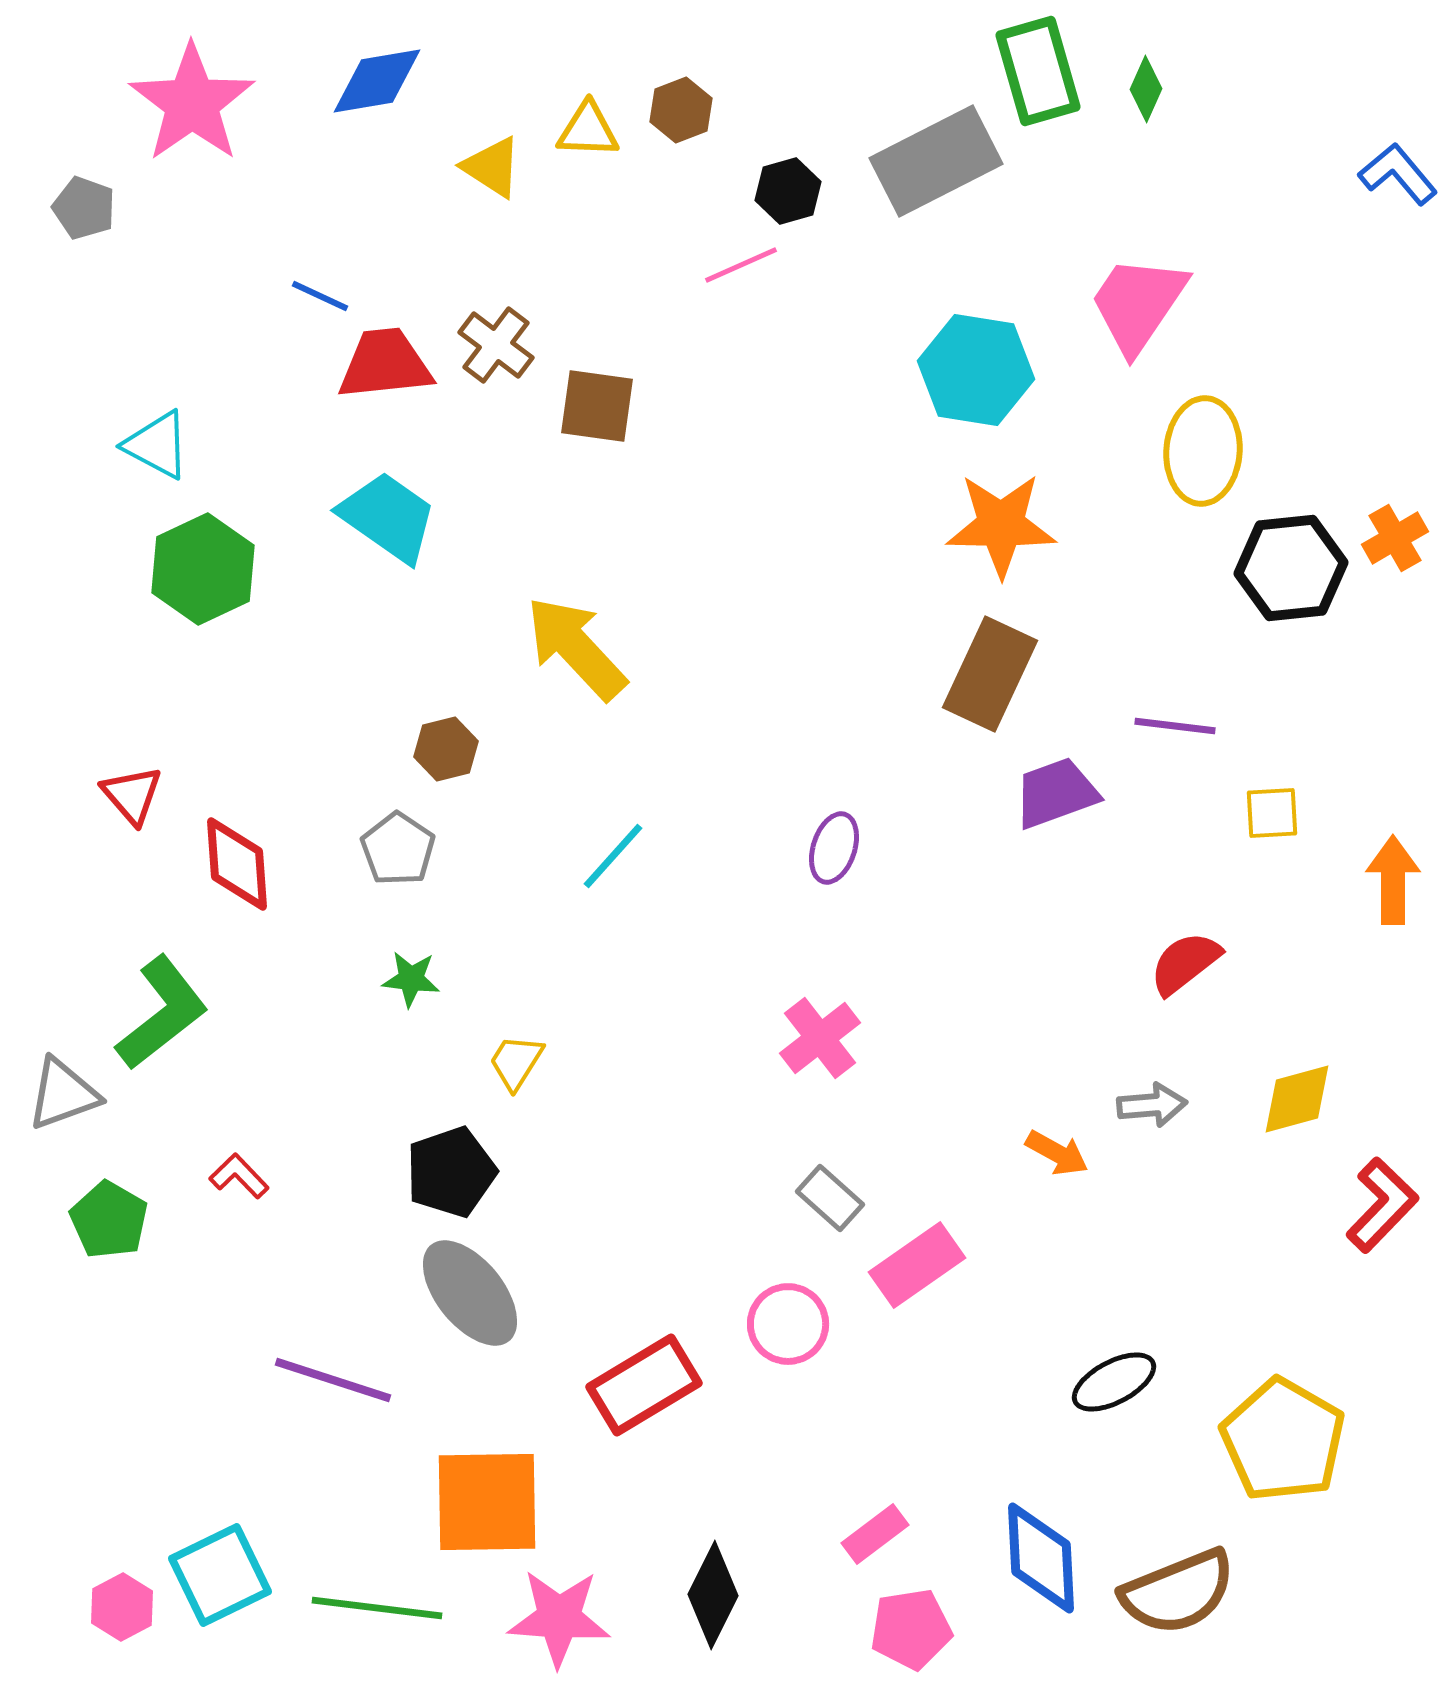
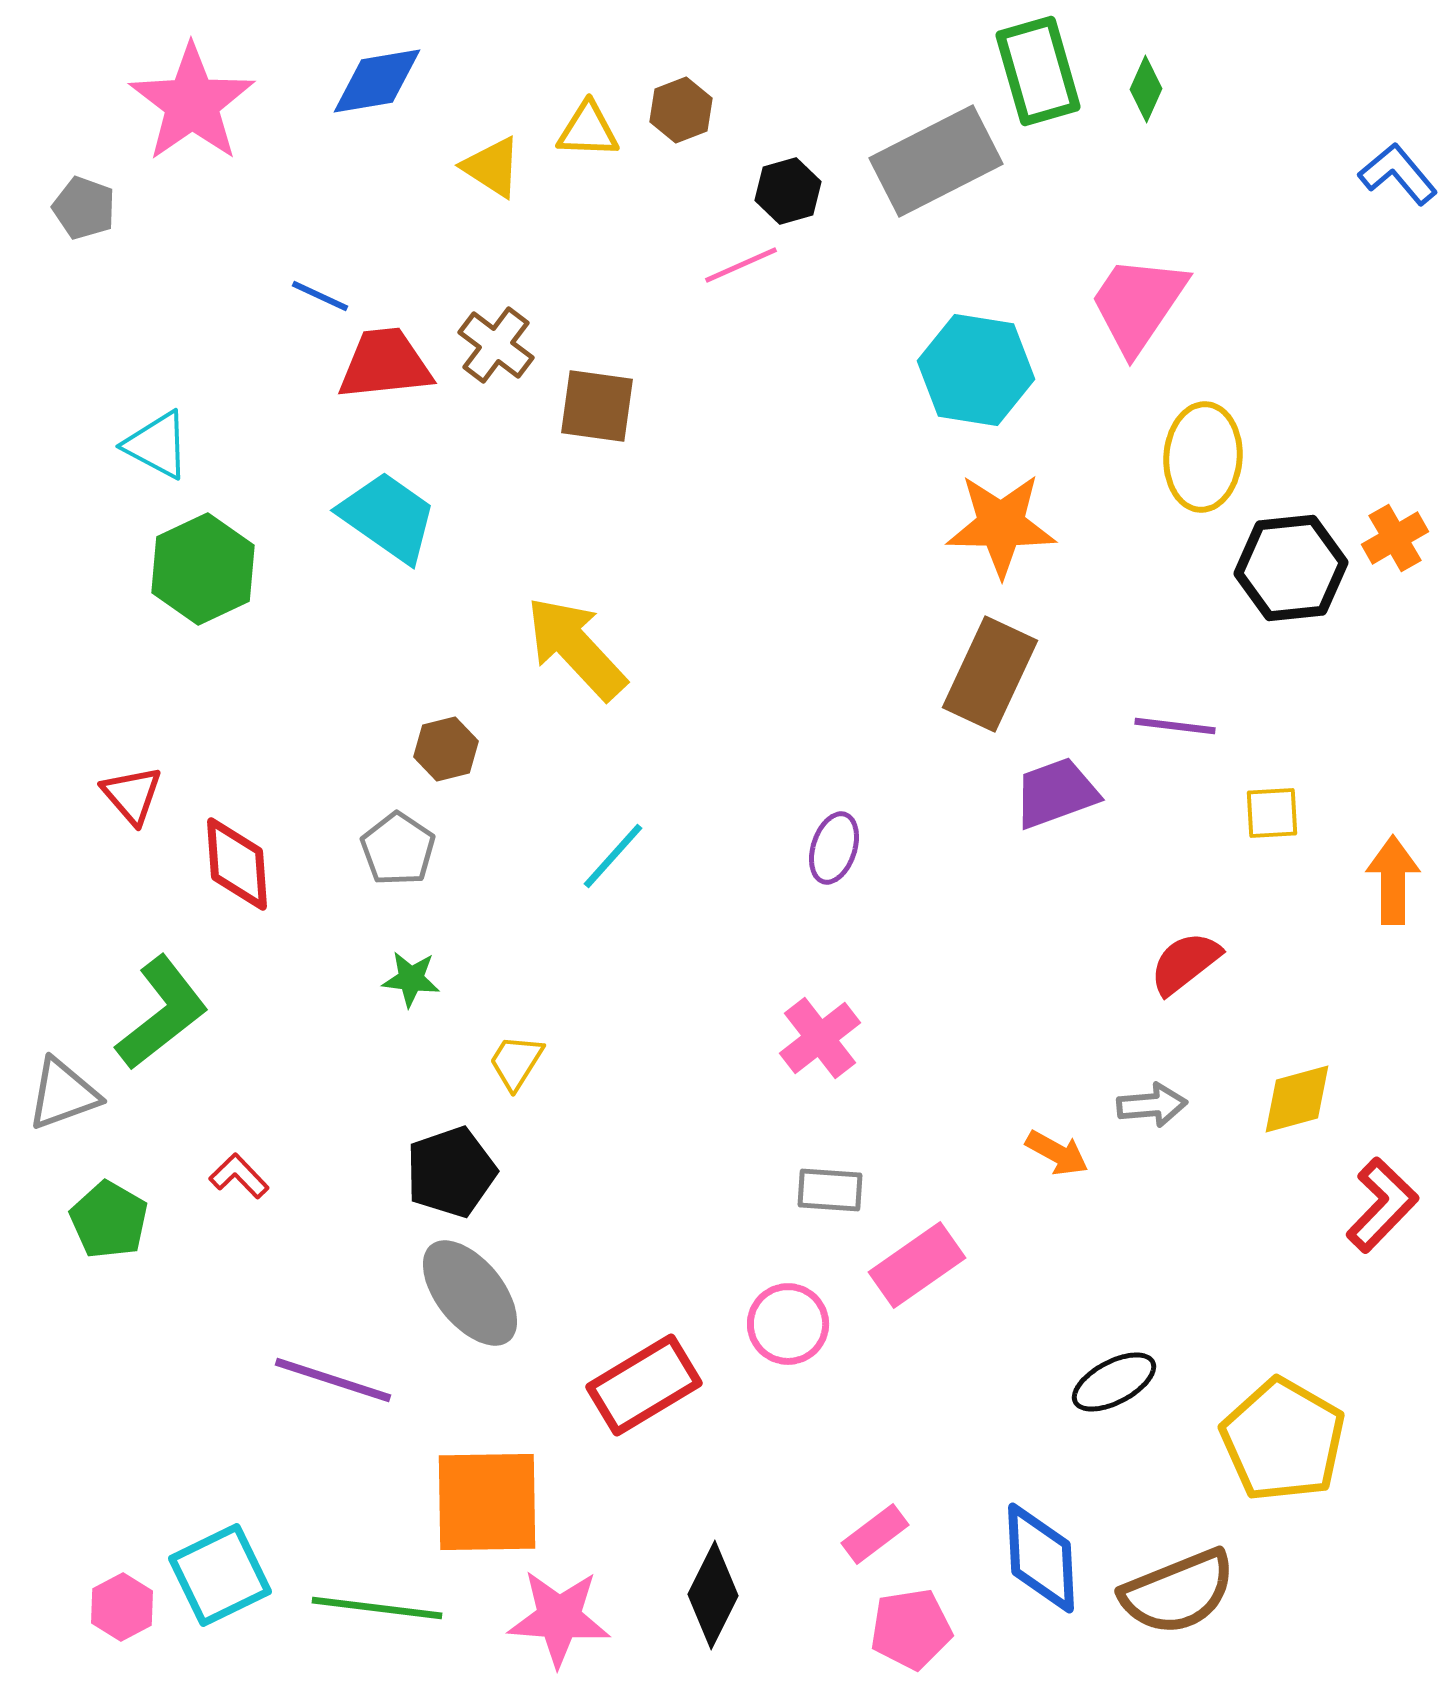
yellow ellipse at (1203, 451): moved 6 px down
gray rectangle at (830, 1198): moved 8 px up; rotated 38 degrees counterclockwise
